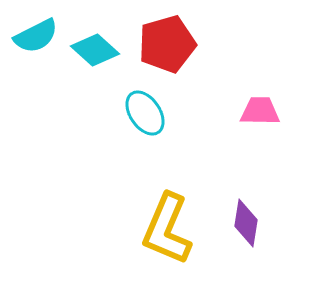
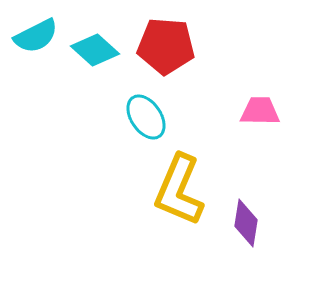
red pentagon: moved 1 px left, 2 px down; rotated 20 degrees clockwise
cyan ellipse: moved 1 px right, 4 px down
yellow L-shape: moved 12 px right, 39 px up
